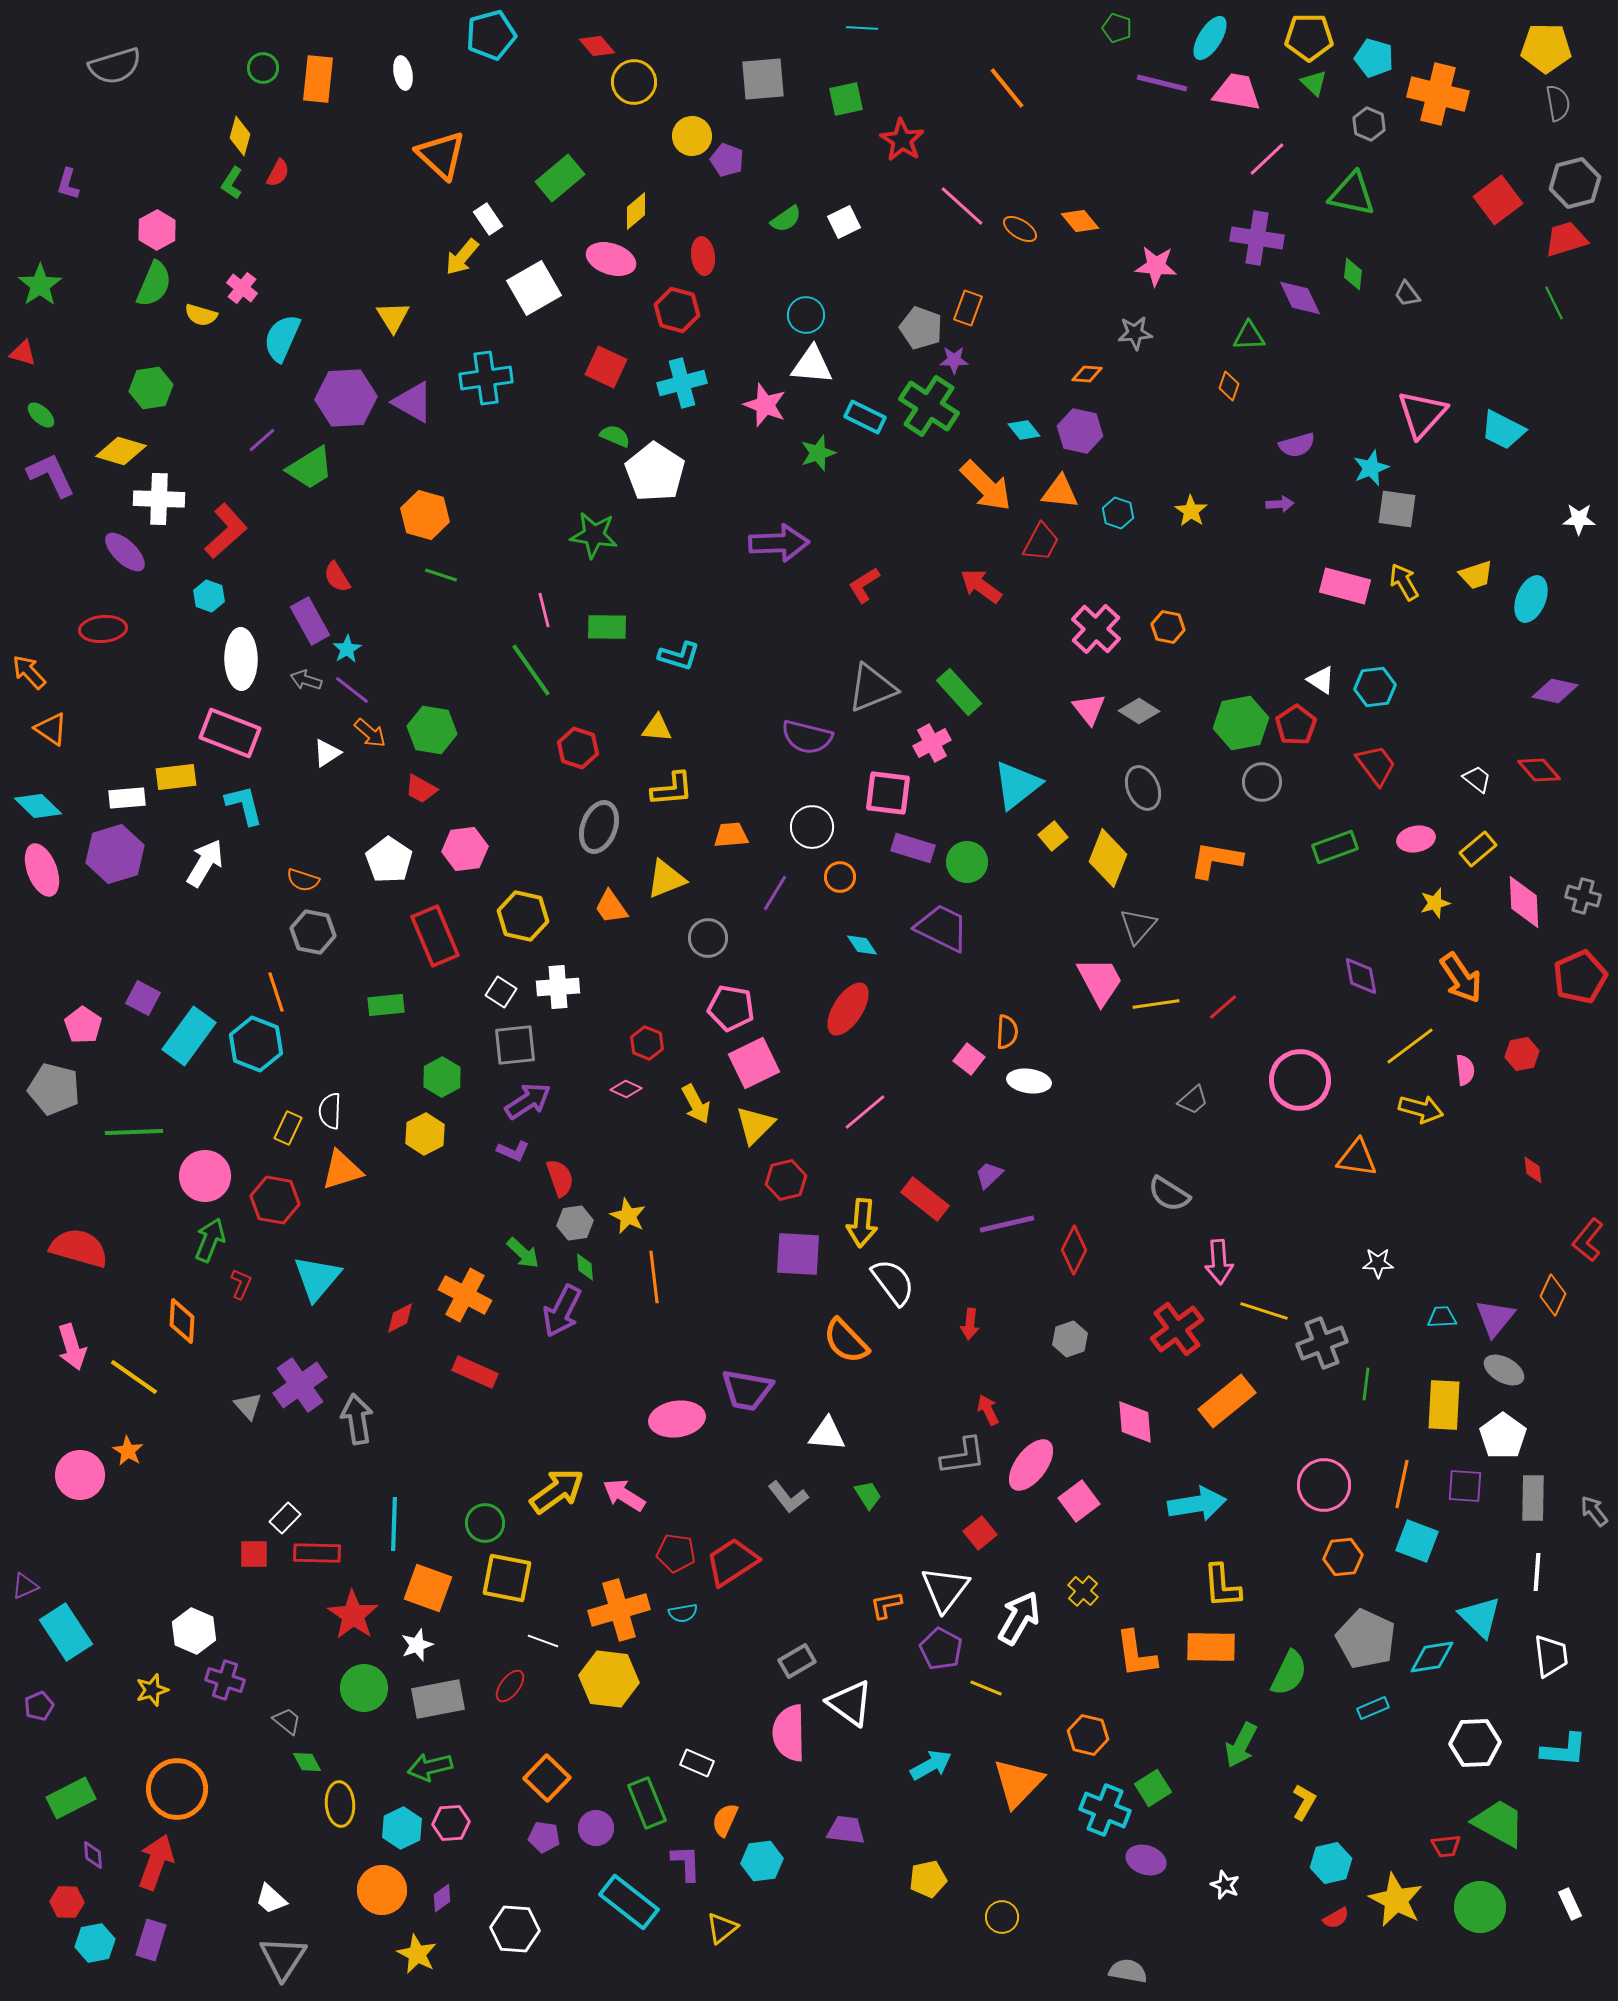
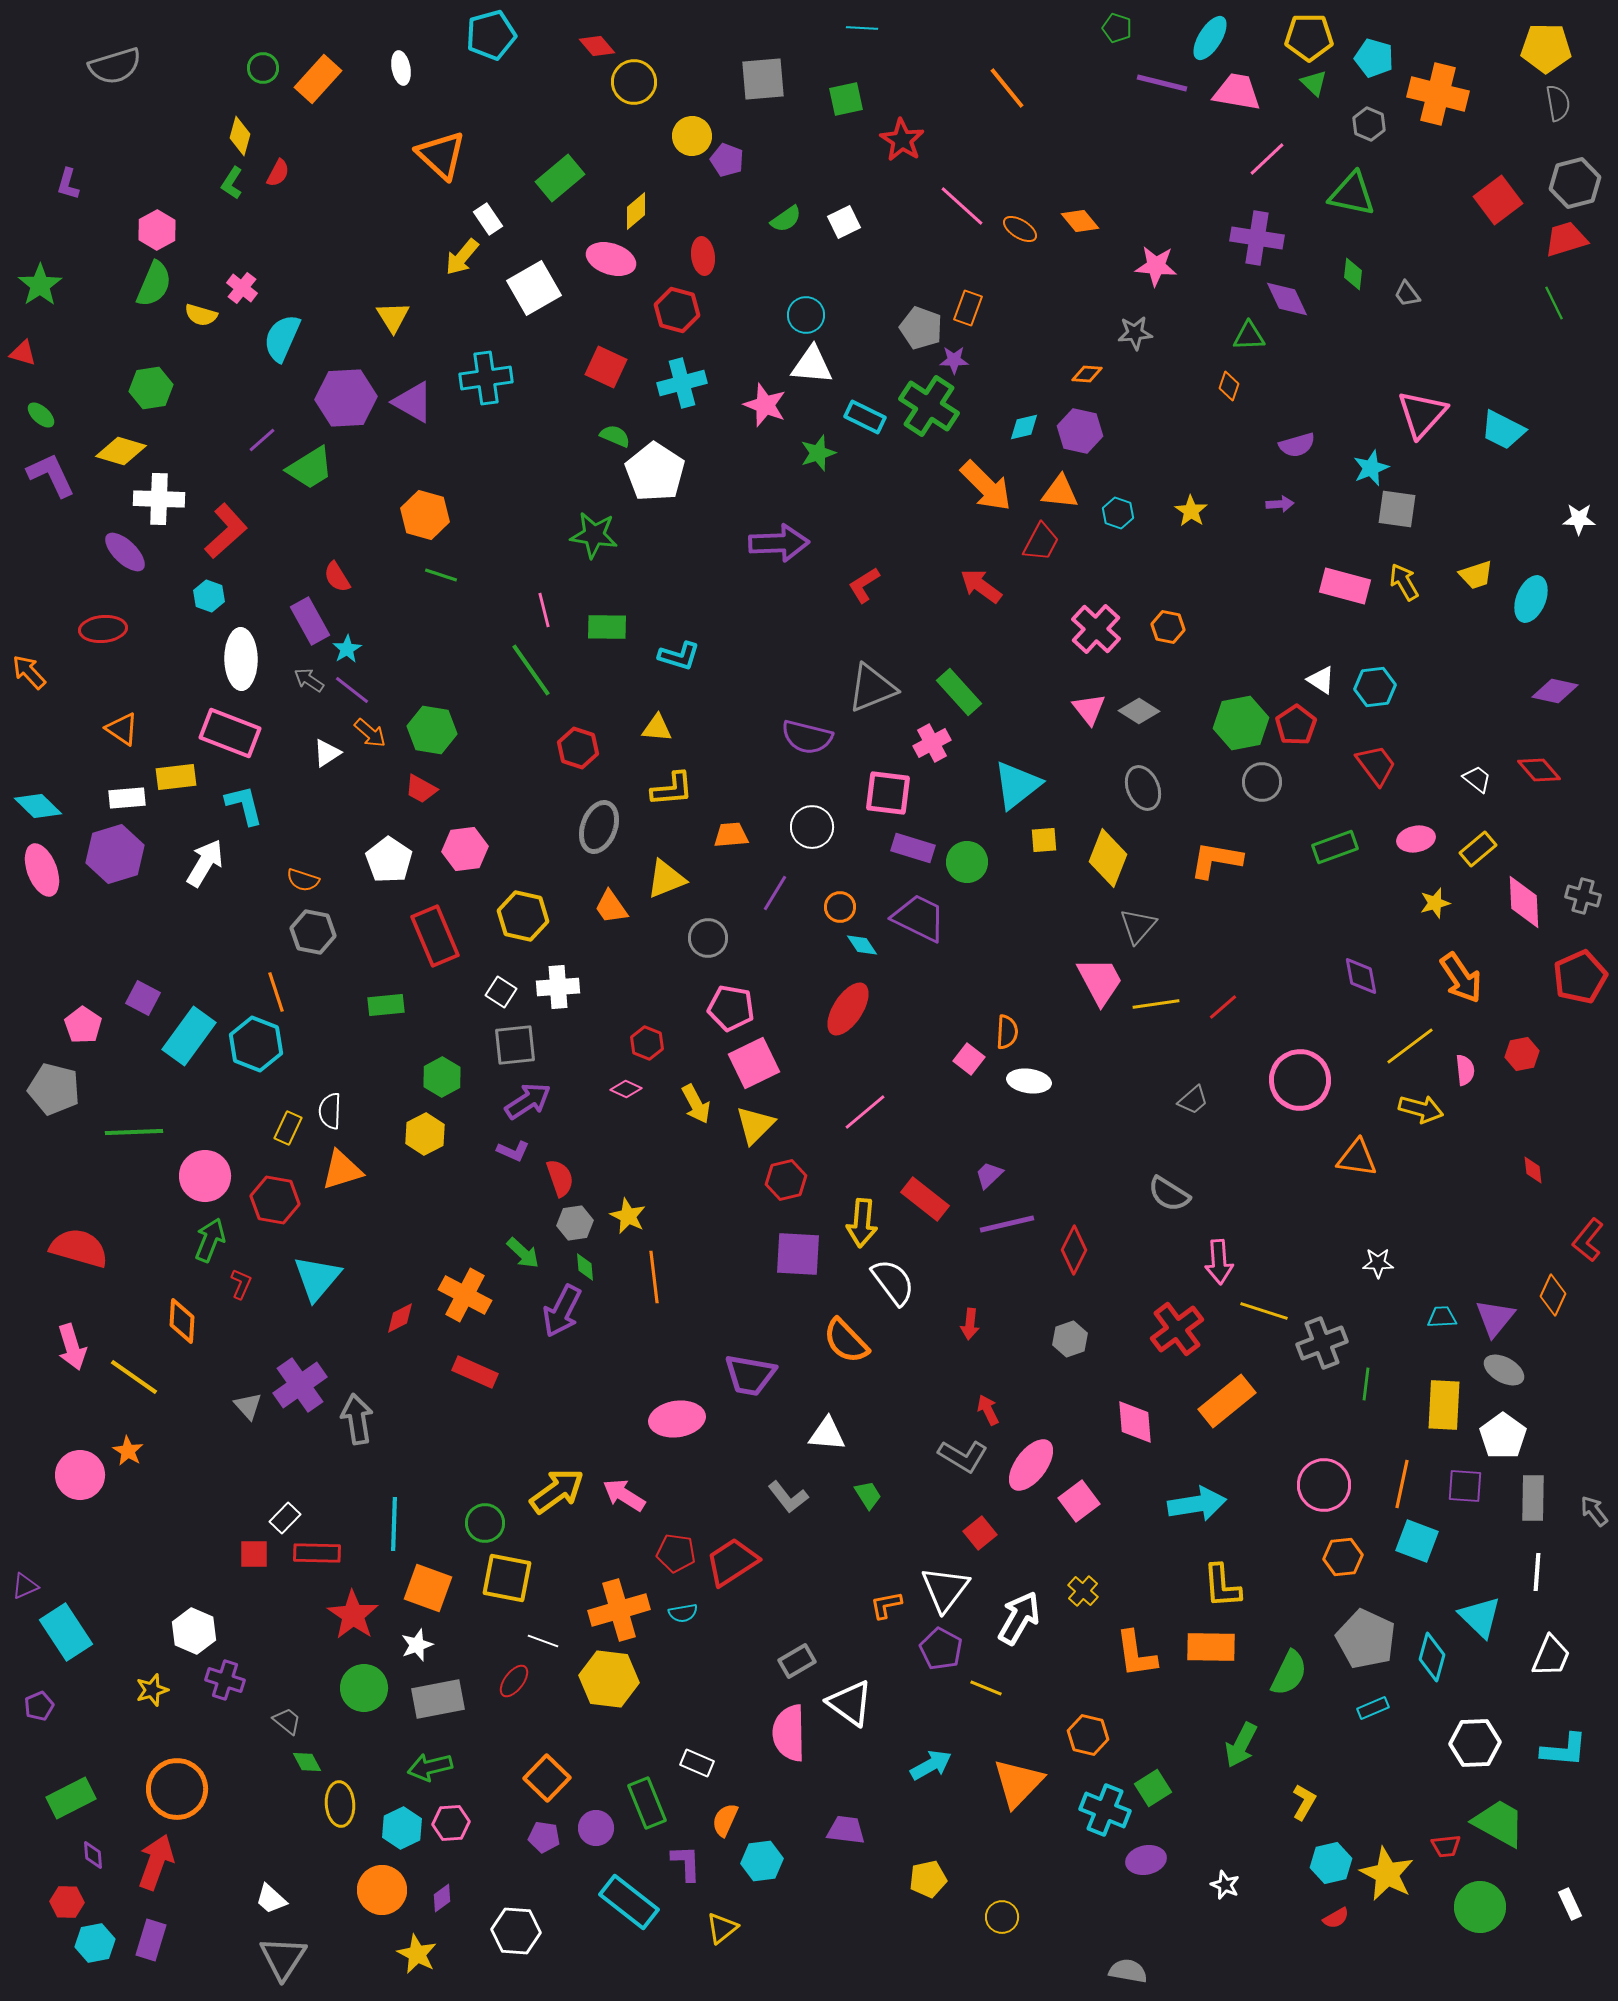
white ellipse at (403, 73): moved 2 px left, 5 px up
orange rectangle at (318, 79): rotated 36 degrees clockwise
purple diamond at (1300, 298): moved 13 px left, 1 px down
cyan diamond at (1024, 430): moved 3 px up; rotated 64 degrees counterclockwise
gray arrow at (306, 680): moved 3 px right; rotated 16 degrees clockwise
orange triangle at (51, 729): moved 71 px right
yellow square at (1053, 836): moved 9 px left, 4 px down; rotated 36 degrees clockwise
orange circle at (840, 877): moved 30 px down
purple trapezoid at (942, 928): moved 23 px left, 10 px up
purple trapezoid at (747, 1390): moved 3 px right, 15 px up
gray L-shape at (963, 1456): rotated 39 degrees clockwise
white trapezoid at (1551, 1656): rotated 30 degrees clockwise
cyan diamond at (1432, 1657): rotated 66 degrees counterclockwise
red ellipse at (510, 1686): moved 4 px right, 5 px up
purple ellipse at (1146, 1860): rotated 30 degrees counterclockwise
yellow star at (1396, 1900): moved 9 px left, 26 px up
white hexagon at (515, 1929): moved 1 px right, 2 px down
